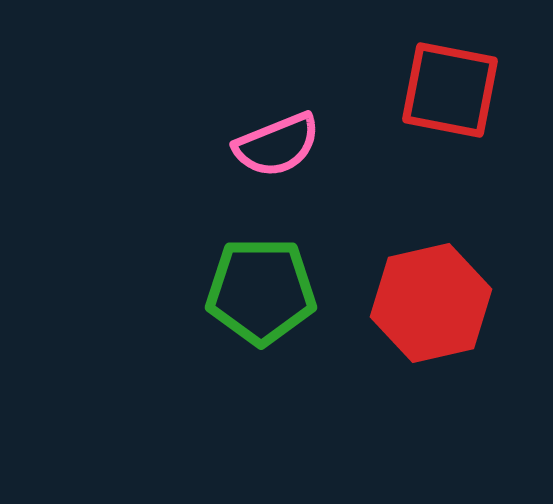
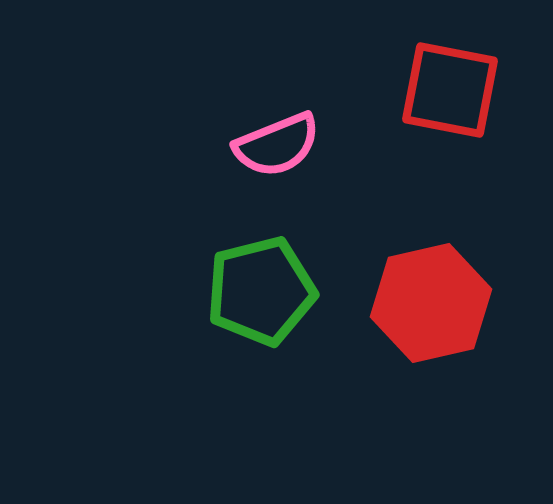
green pentagon: rotated 14 degrees counterclockwise
